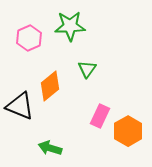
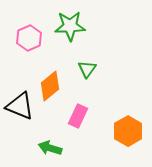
pink rectangle: moved 22 px left
